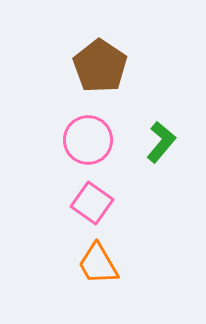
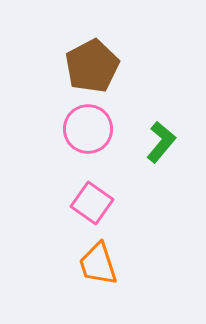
brown pentagon: moved 8 px left; rotated 10 degrees clockwise
pink circle: moved 11 px up
orange trapezoid: rotated 12 degrees clockwise
